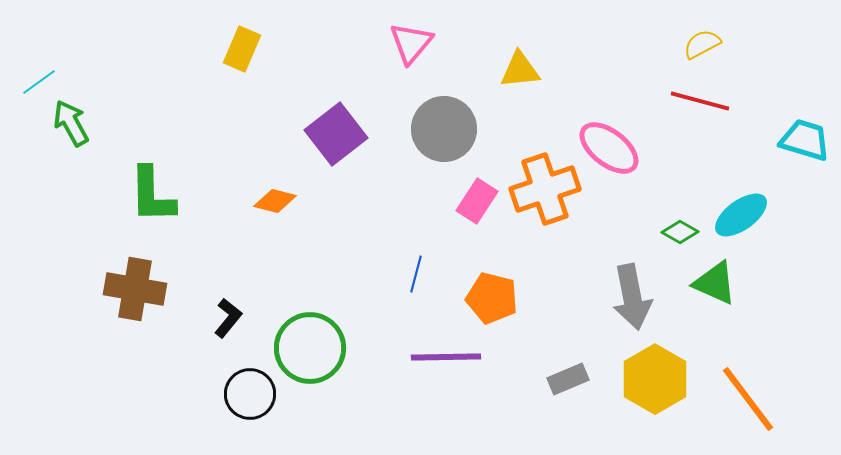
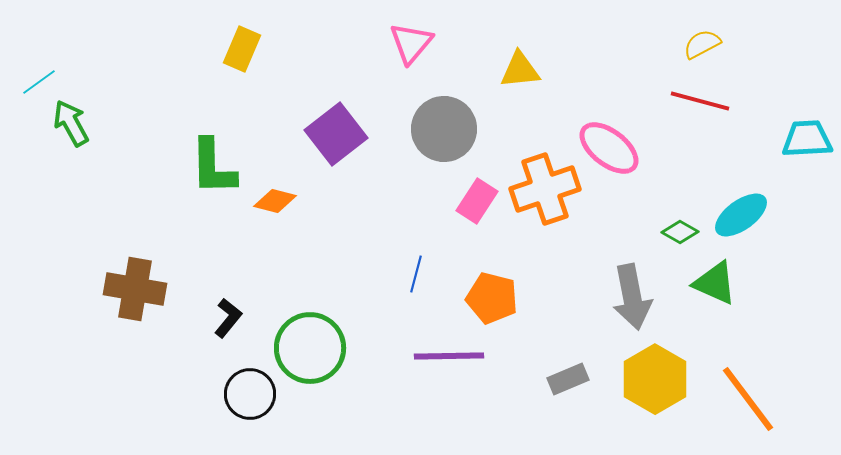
cyan trapezoid: moved 2 px right, 1 px up; rotated 20 degrees counterclockwise
green L-shape: moved 61 px right, 28 px up
purple line: moved 3 px right, 1 px up
